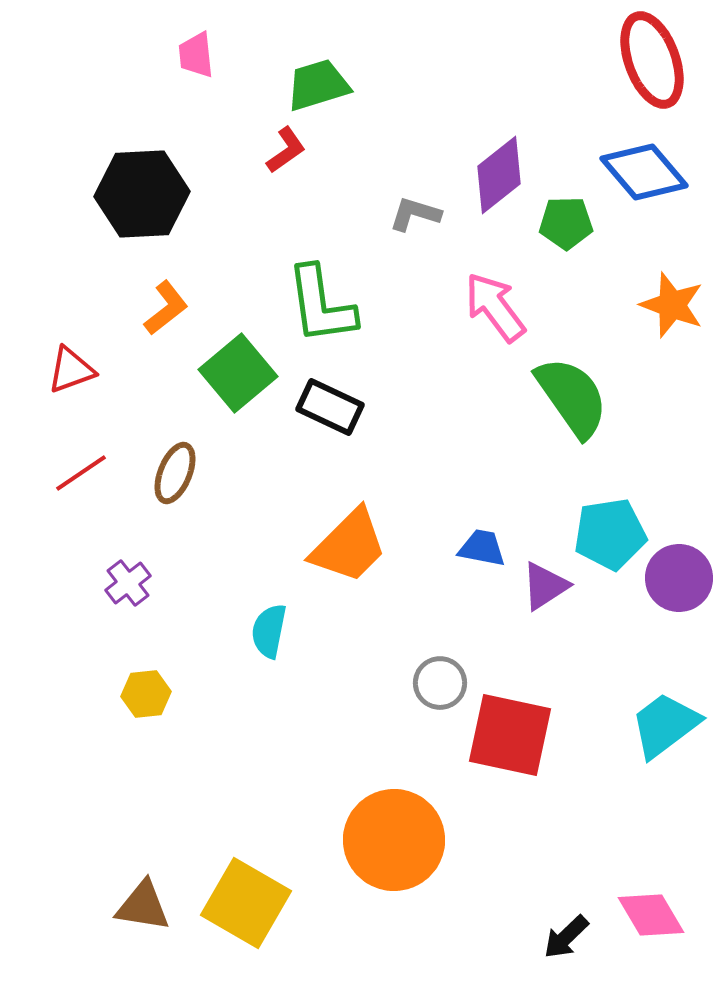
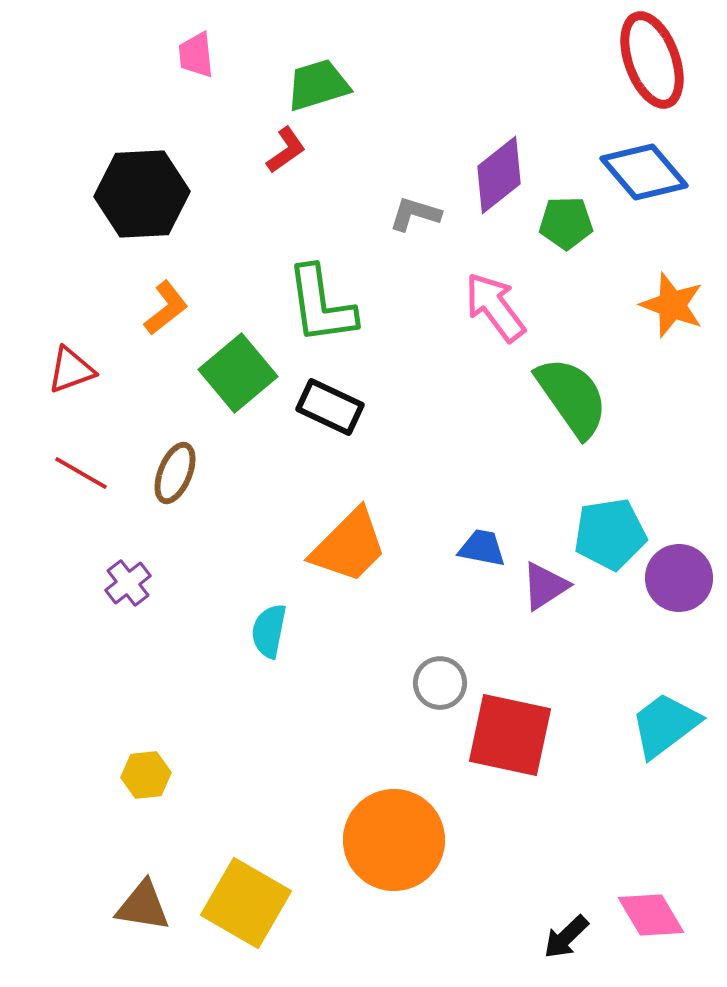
red line: rotated 64 degrees clockwise
yellow hexagon: moved 81 px down
